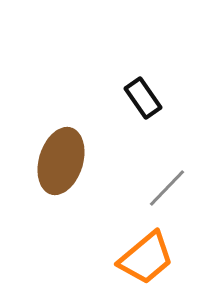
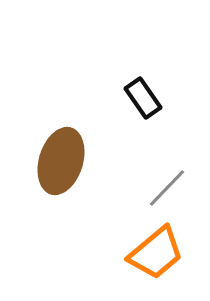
orange trapezoid: moved 10 px right, 5 px up
